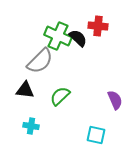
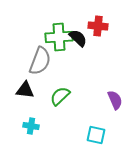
green cross: moved 1 px right, 1 px down; rotated 28 degrees counterclockwise
gray semicircle: rotated 24 degrees counterclockwise
